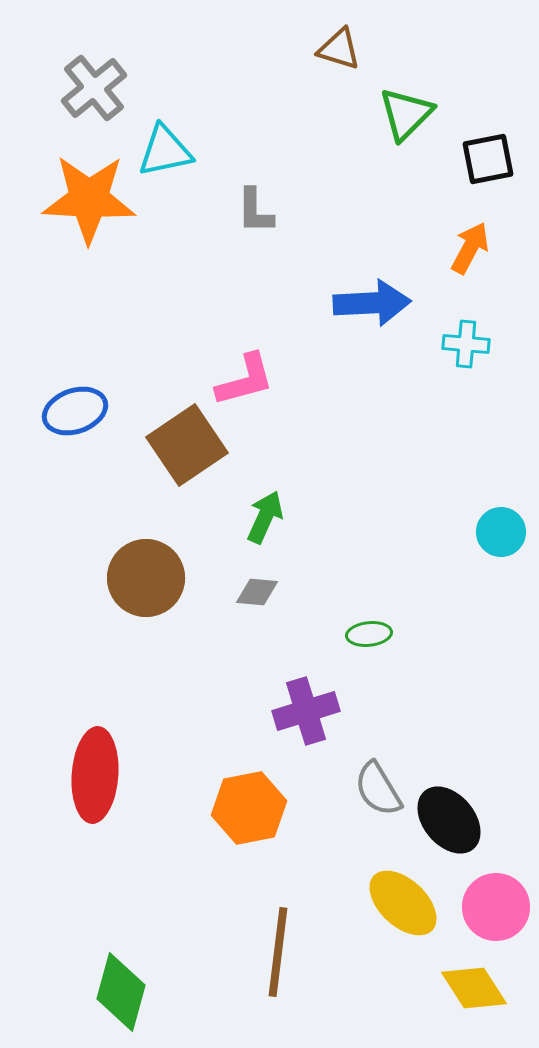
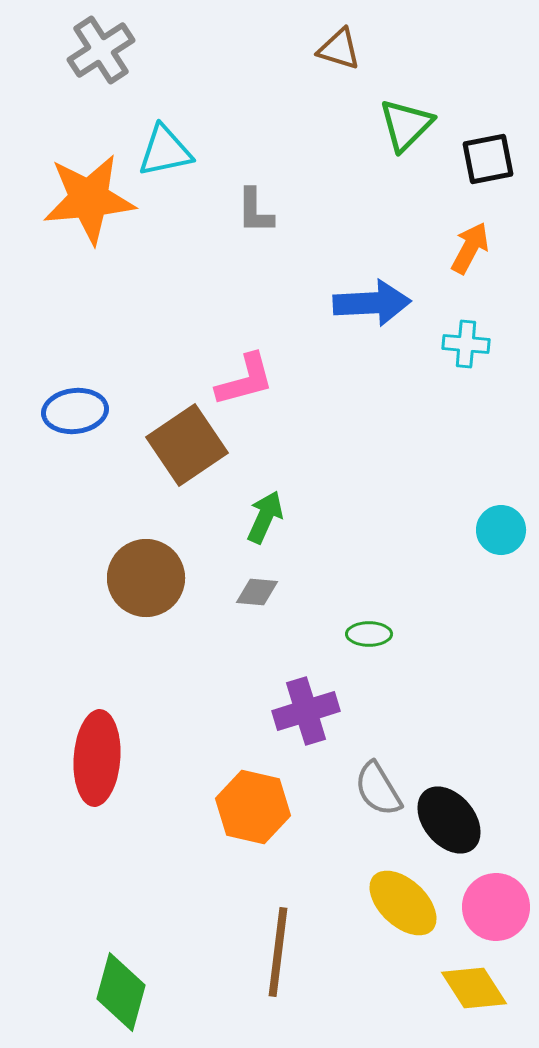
gray cross: moved 7 px right, 38 px up; rotated 6 degrees clockwise
green triangle: moved 11 px down
orange star: rotated 8 degrees counterclockwise
blue ellipse: rotated 12 degrees clockwise
cyan circle: moved 2 px up
green ellipse: rotated 6 degrees clockwise
red ellipse: moved 2 px right, 17 px up
orange hexagon: moved 4 px right, 1 px up; rotated 24 degrees clockwise
